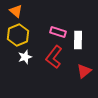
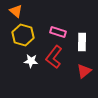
yellow hexagon: moved 5 px right; rotated 20 degrees counterclockwise
white rectangle: moved 4 px right, 2 px down
white star: moved 6 px right, 4 px down; rotated 24 degrees clockwise
